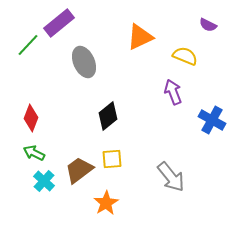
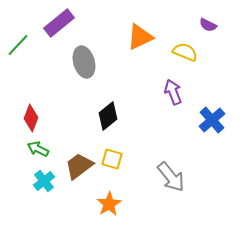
green line: moved 10 px left
yellow semicircle: moved 4 px up
gray ellipse: rotated 8 degrees clockwise
blue cross: rotated 20 degrees clockwise
green arrow: moved 4 px right, 4 px up
yellow square: rotated 20 degrees clockwise
brown trapezoid: moved 4 px up
cyan cross: rotated 10 degrees clockwise
orange star: moved 3 px right, 1 px down
